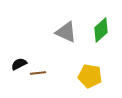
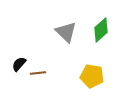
gray triangle: rotated 20 degrees clockwise
black semicircle: rotated 21 degrees counterclockwise
yellow pentagon: moved 2 px right
